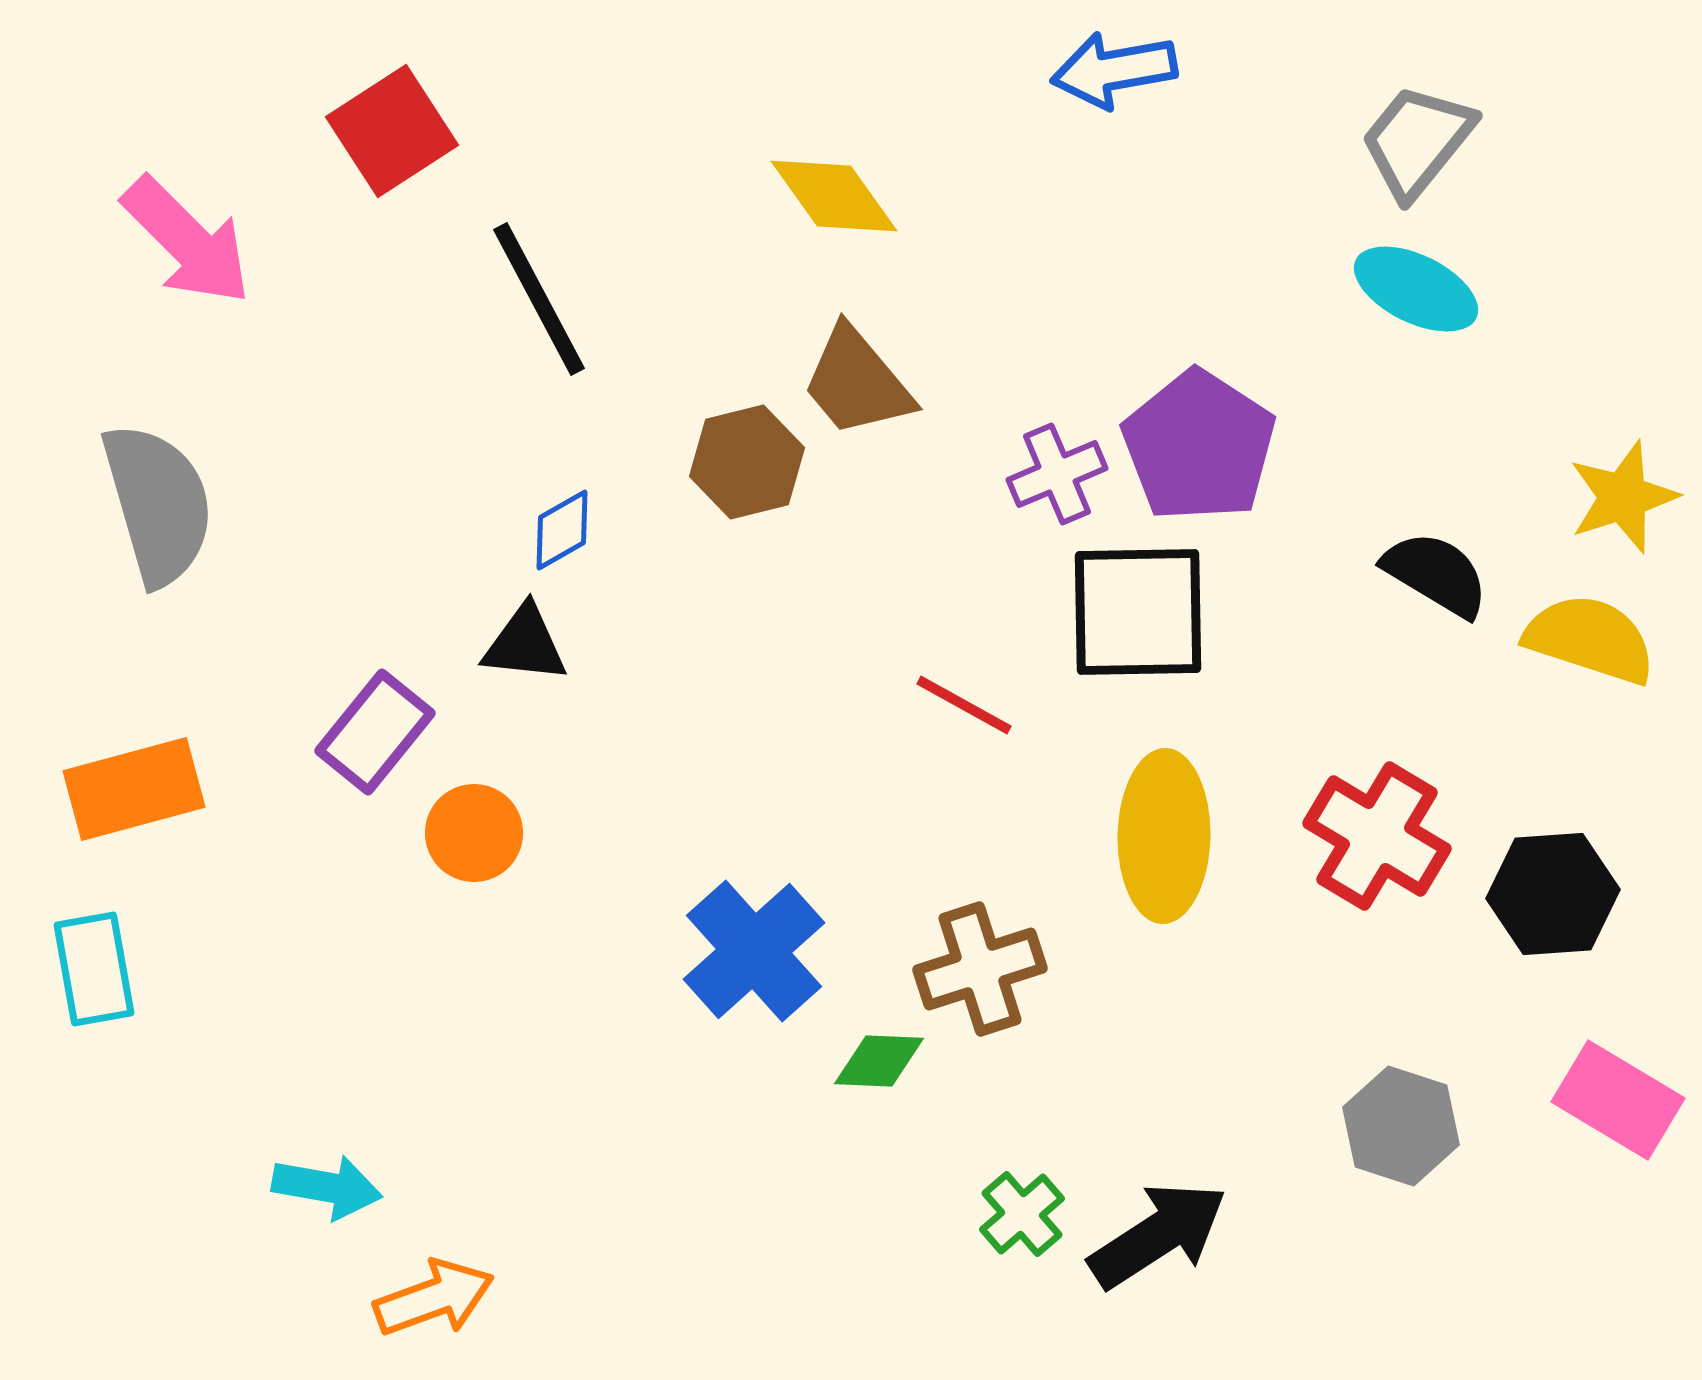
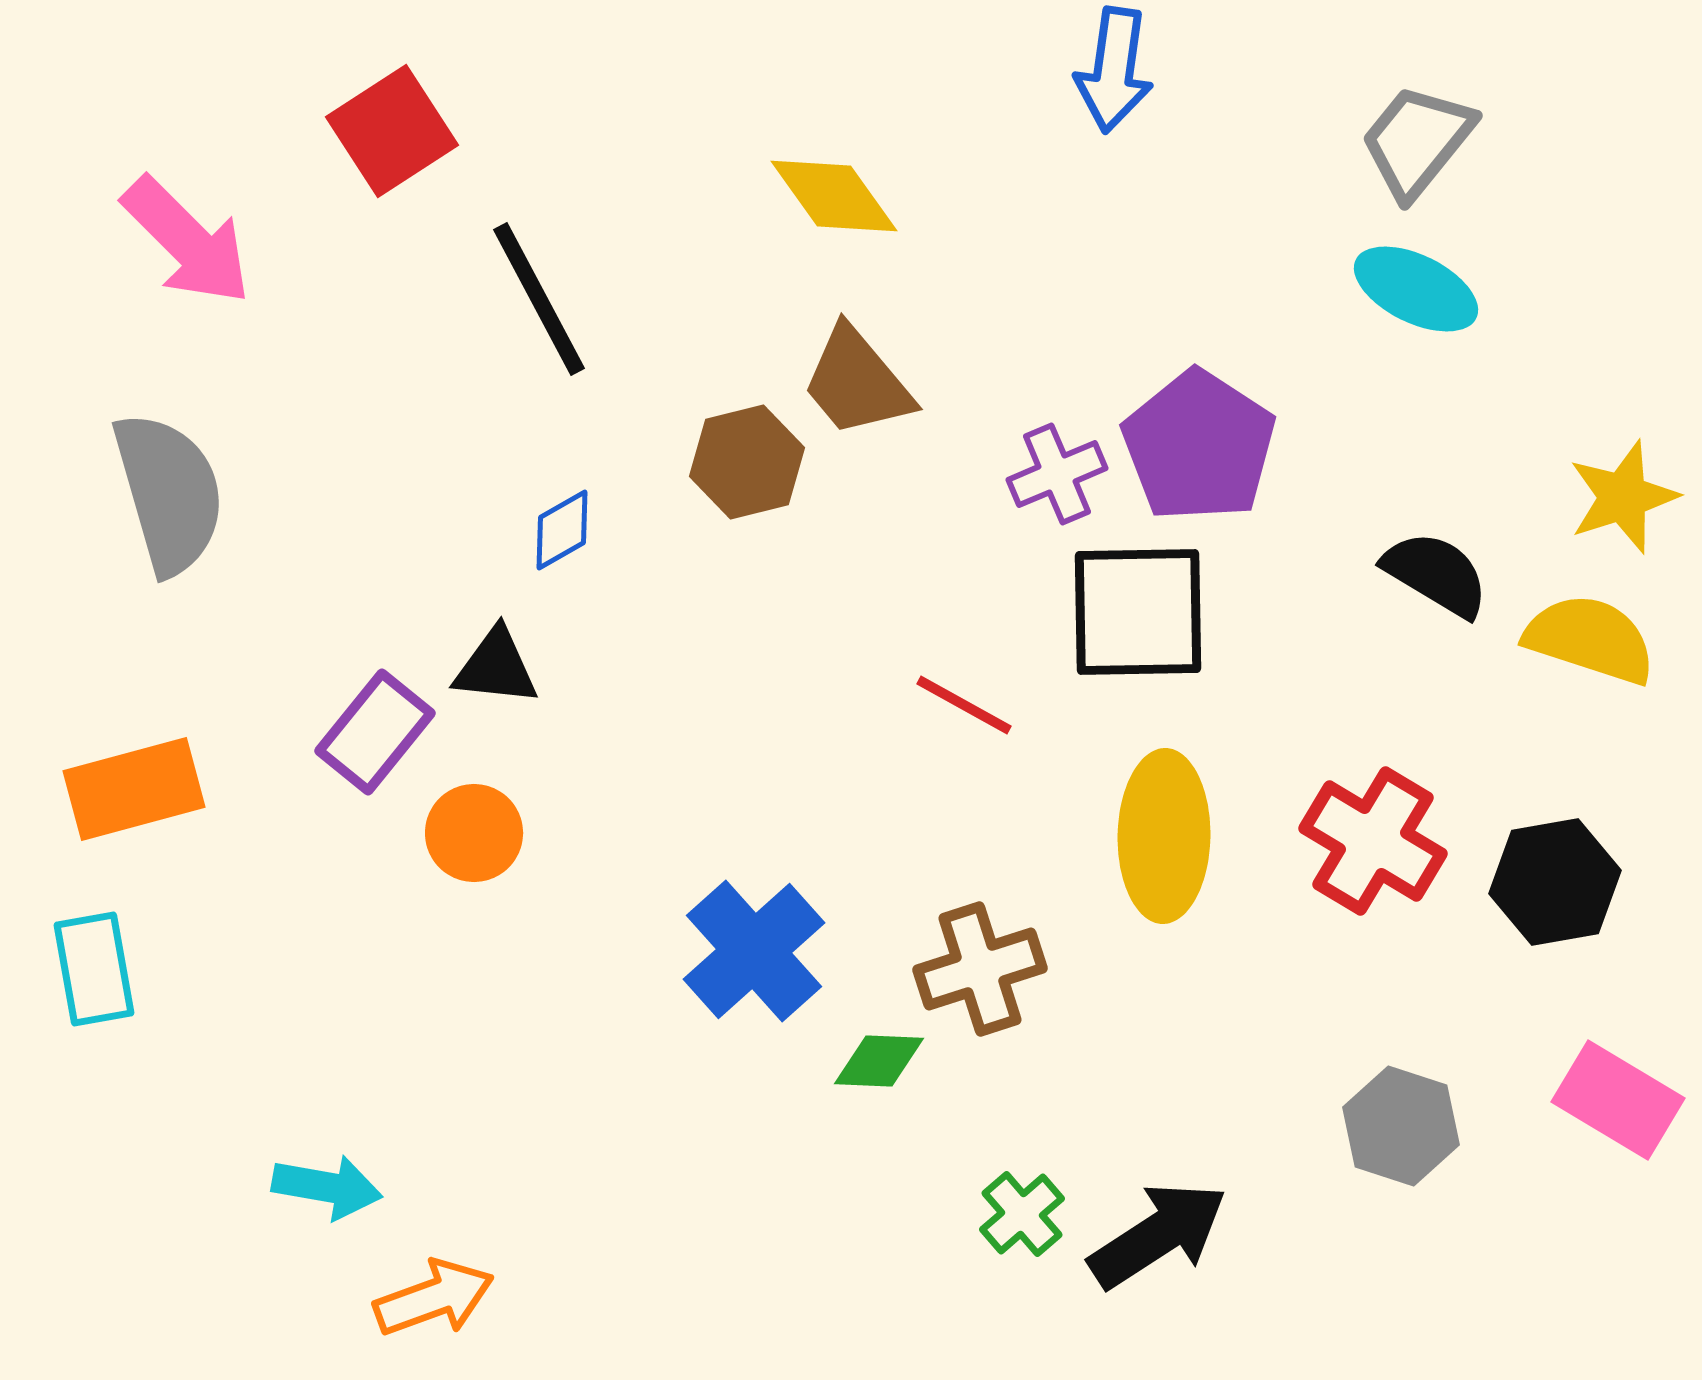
blue arrow: rotated 72 degrees counterclockwise
gray semicircle: moved 11 px right, 11 px up
black triangle: moved 29 px left, 23 px down
red cross: moved 4 px left, 5 px down
black hexagon: moved 2 px right, 12 px up; rotated 6 degrees counterclockwise
